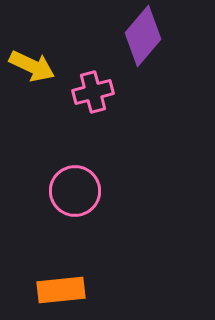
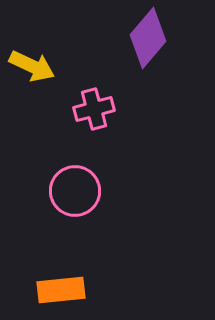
purple diamond: moved 5 px right, 2 px down
pink cross: moved 1 px right, 17 px down
